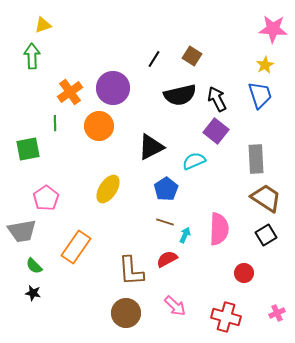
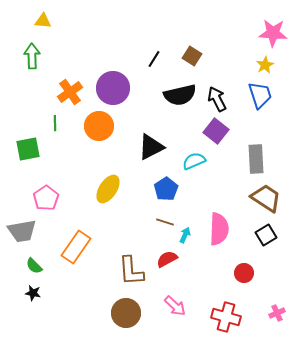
yellow triangle: moved 4 px up; rotated 24 degrees clockwise
pink star: moved 4 px down
